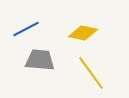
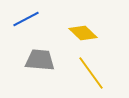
blue line: moved 10 px up
yellow diamond: rotated 32 degrees clockwise
